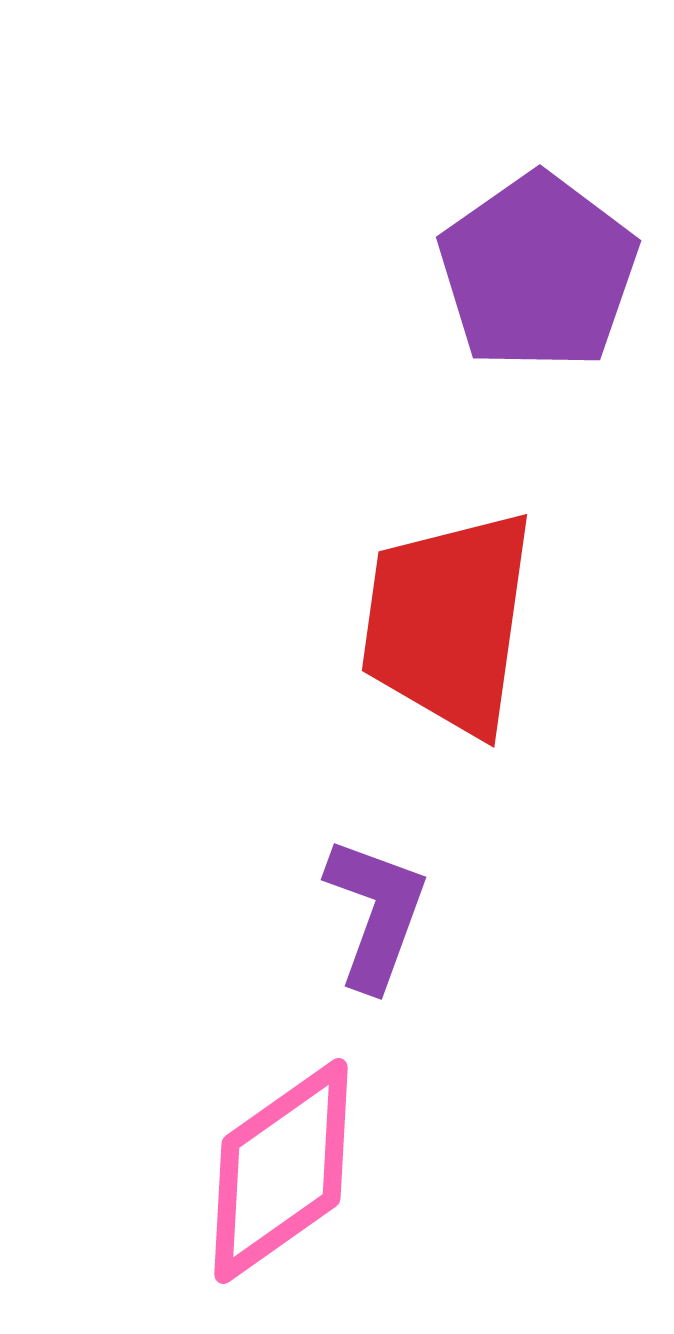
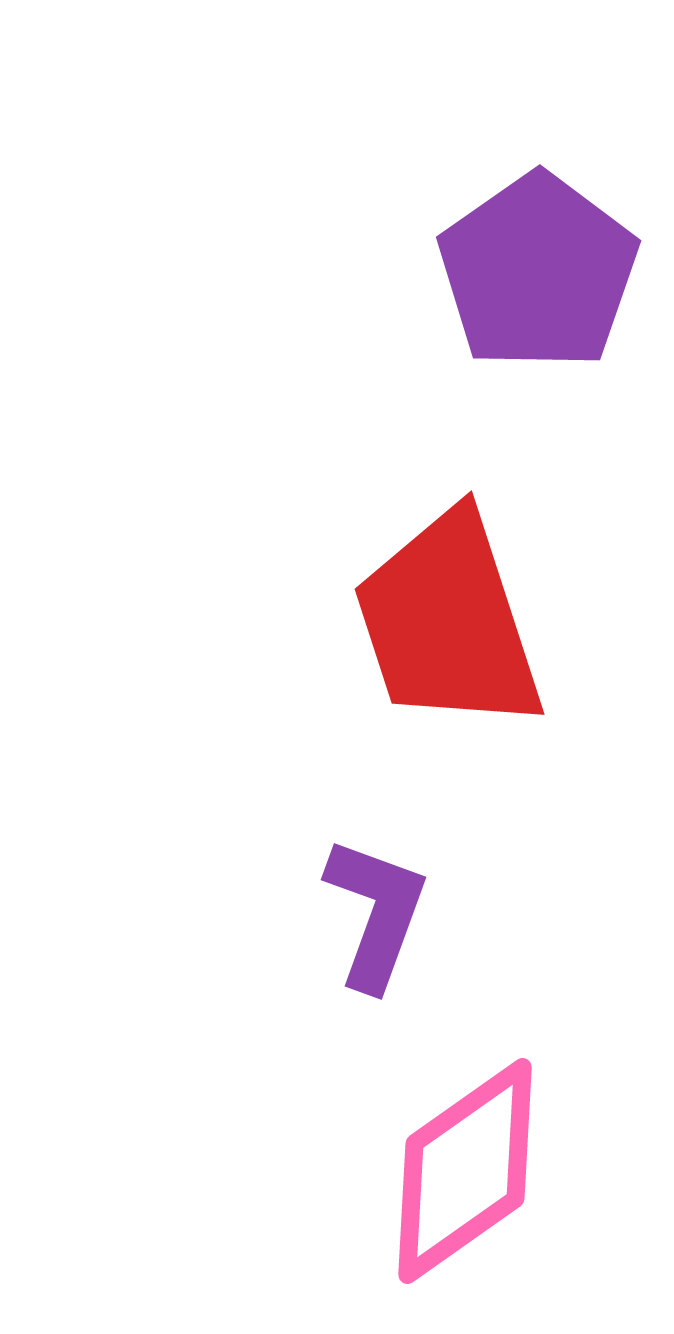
red trapezoid: rotated 26 degrees counterclockwise
pink diamond: moved 184 px right
